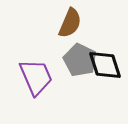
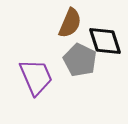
black diamond: moved 24 px up
